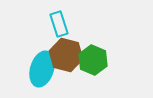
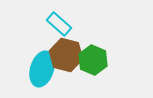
cyan rectangle: rotated 30 degrees counterclockwise
